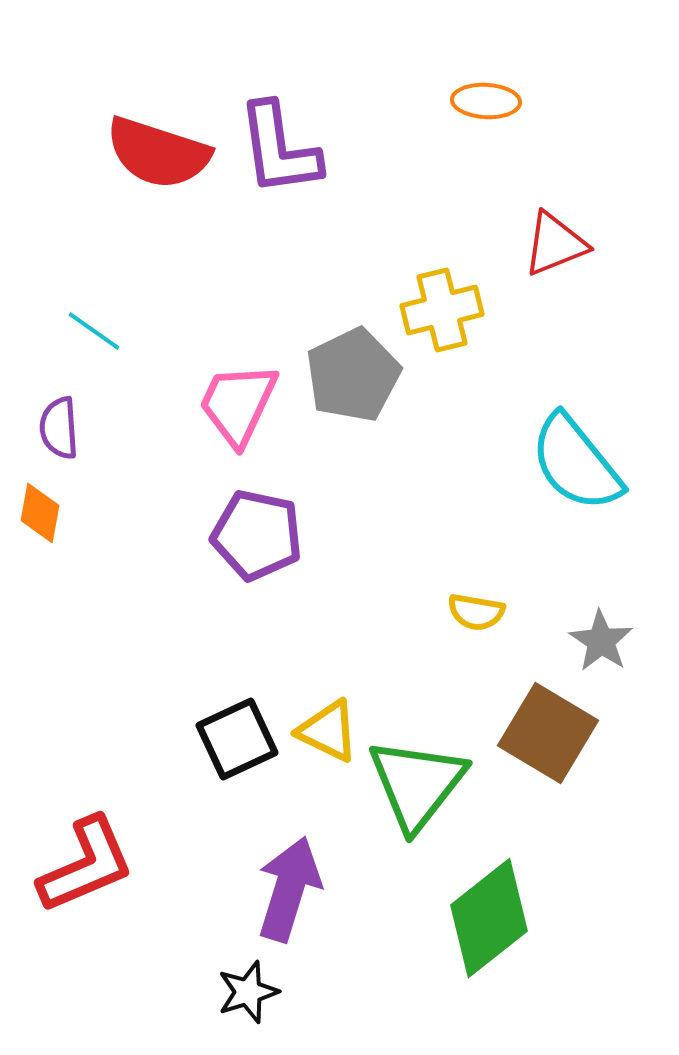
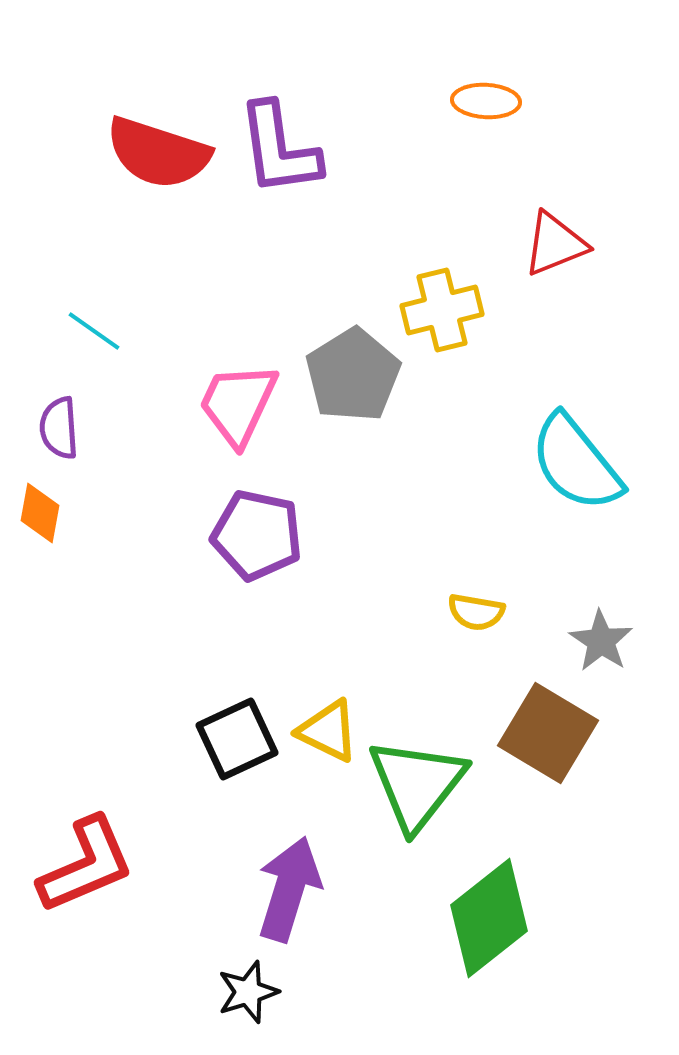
gray pentagon: rotated 6 degrees counterclockwise
